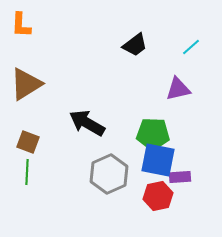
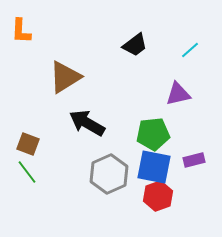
orange L-shape: moved 6 px down
cyan line: moved 1 px left, 3 px down
brown triangle: moved 39 px right, 7 px up
purple triangle: moved 5 px down
green pentagon: rotated 8 degrees counterclockwise
brown square: moved 2 px down
blue square: moved 4 px left, 7 px down
green line: rotated 40 degrees counterclockwise
purple rectangle: moved 14 px right, 17 px up; rotated 10 degrees counterclockwise
red hexagon: rotated 8 degrees counterclockwise
